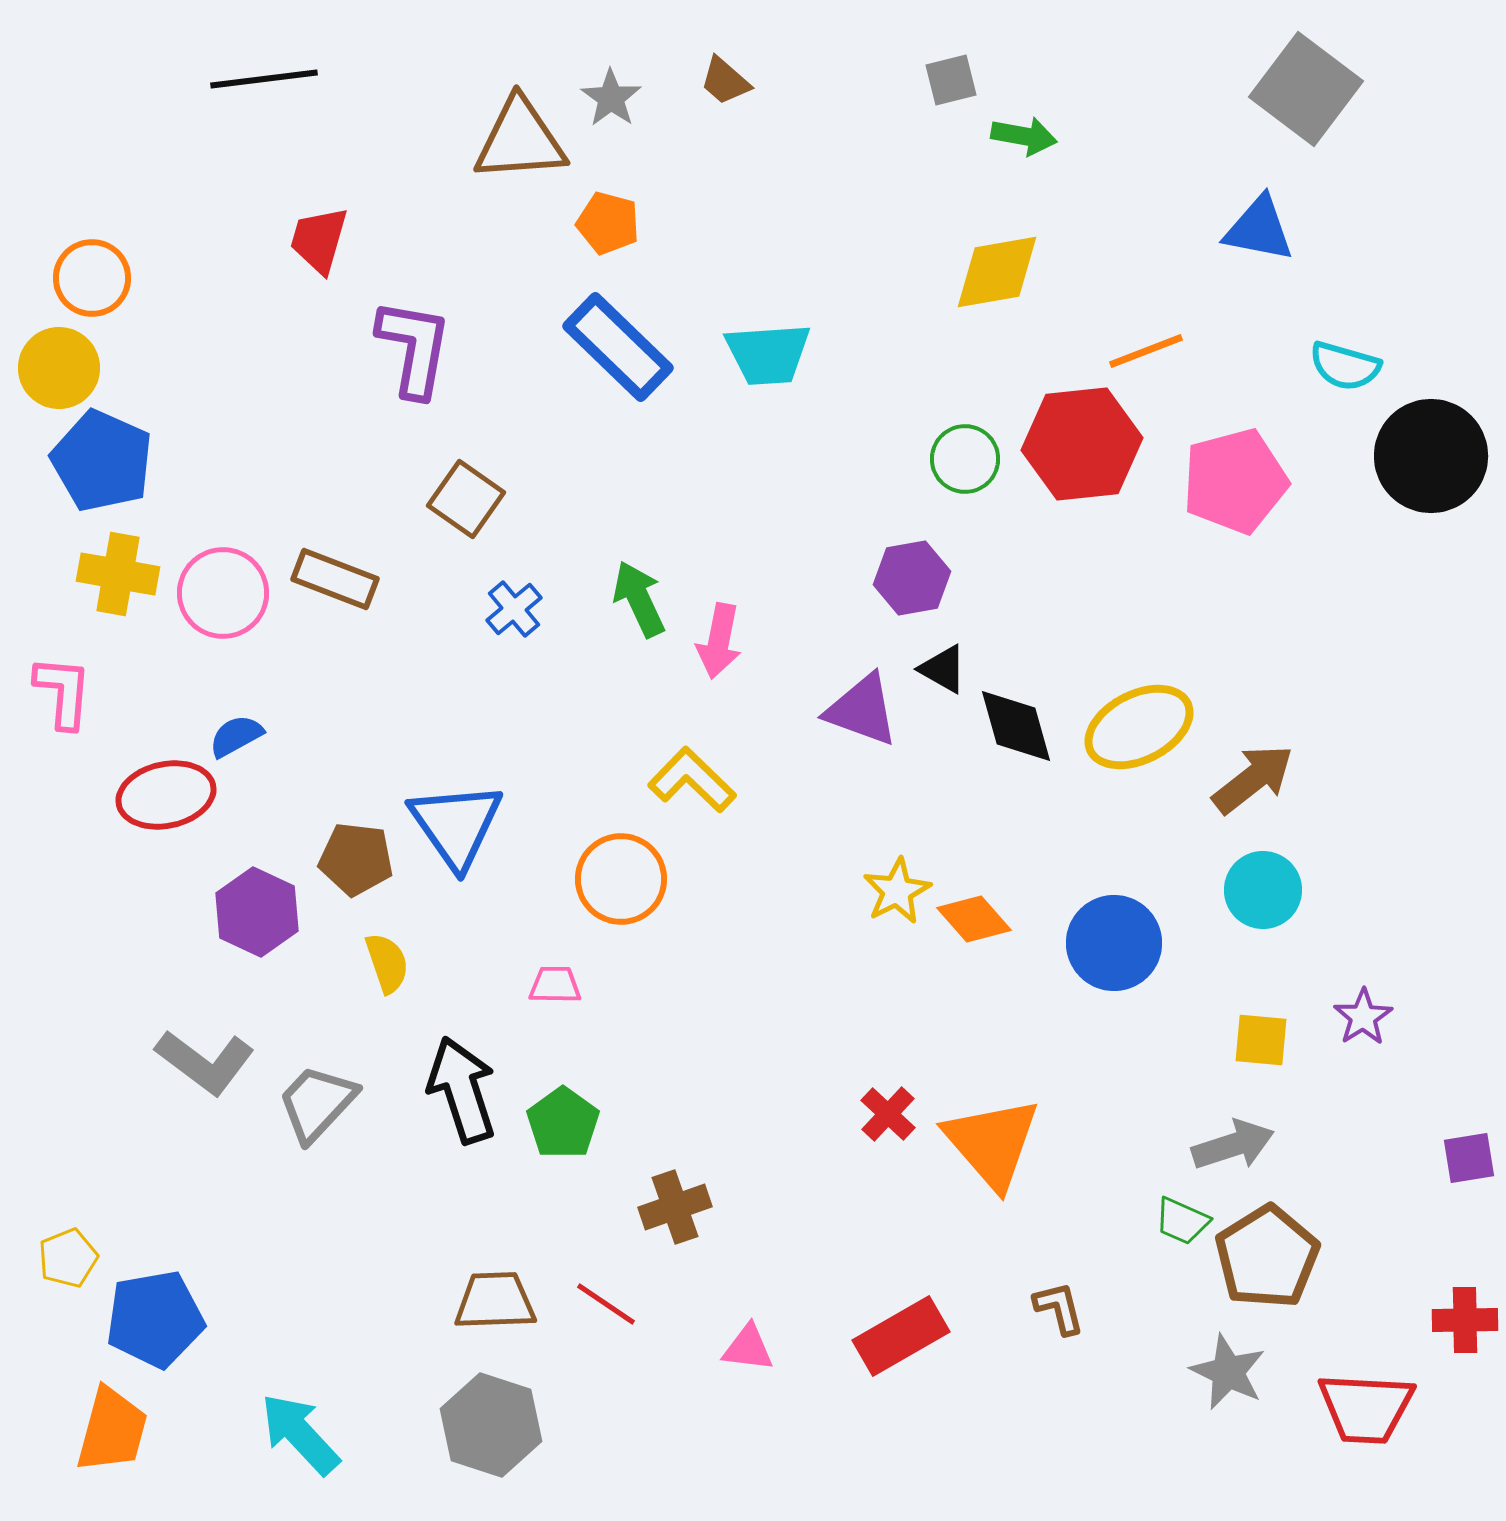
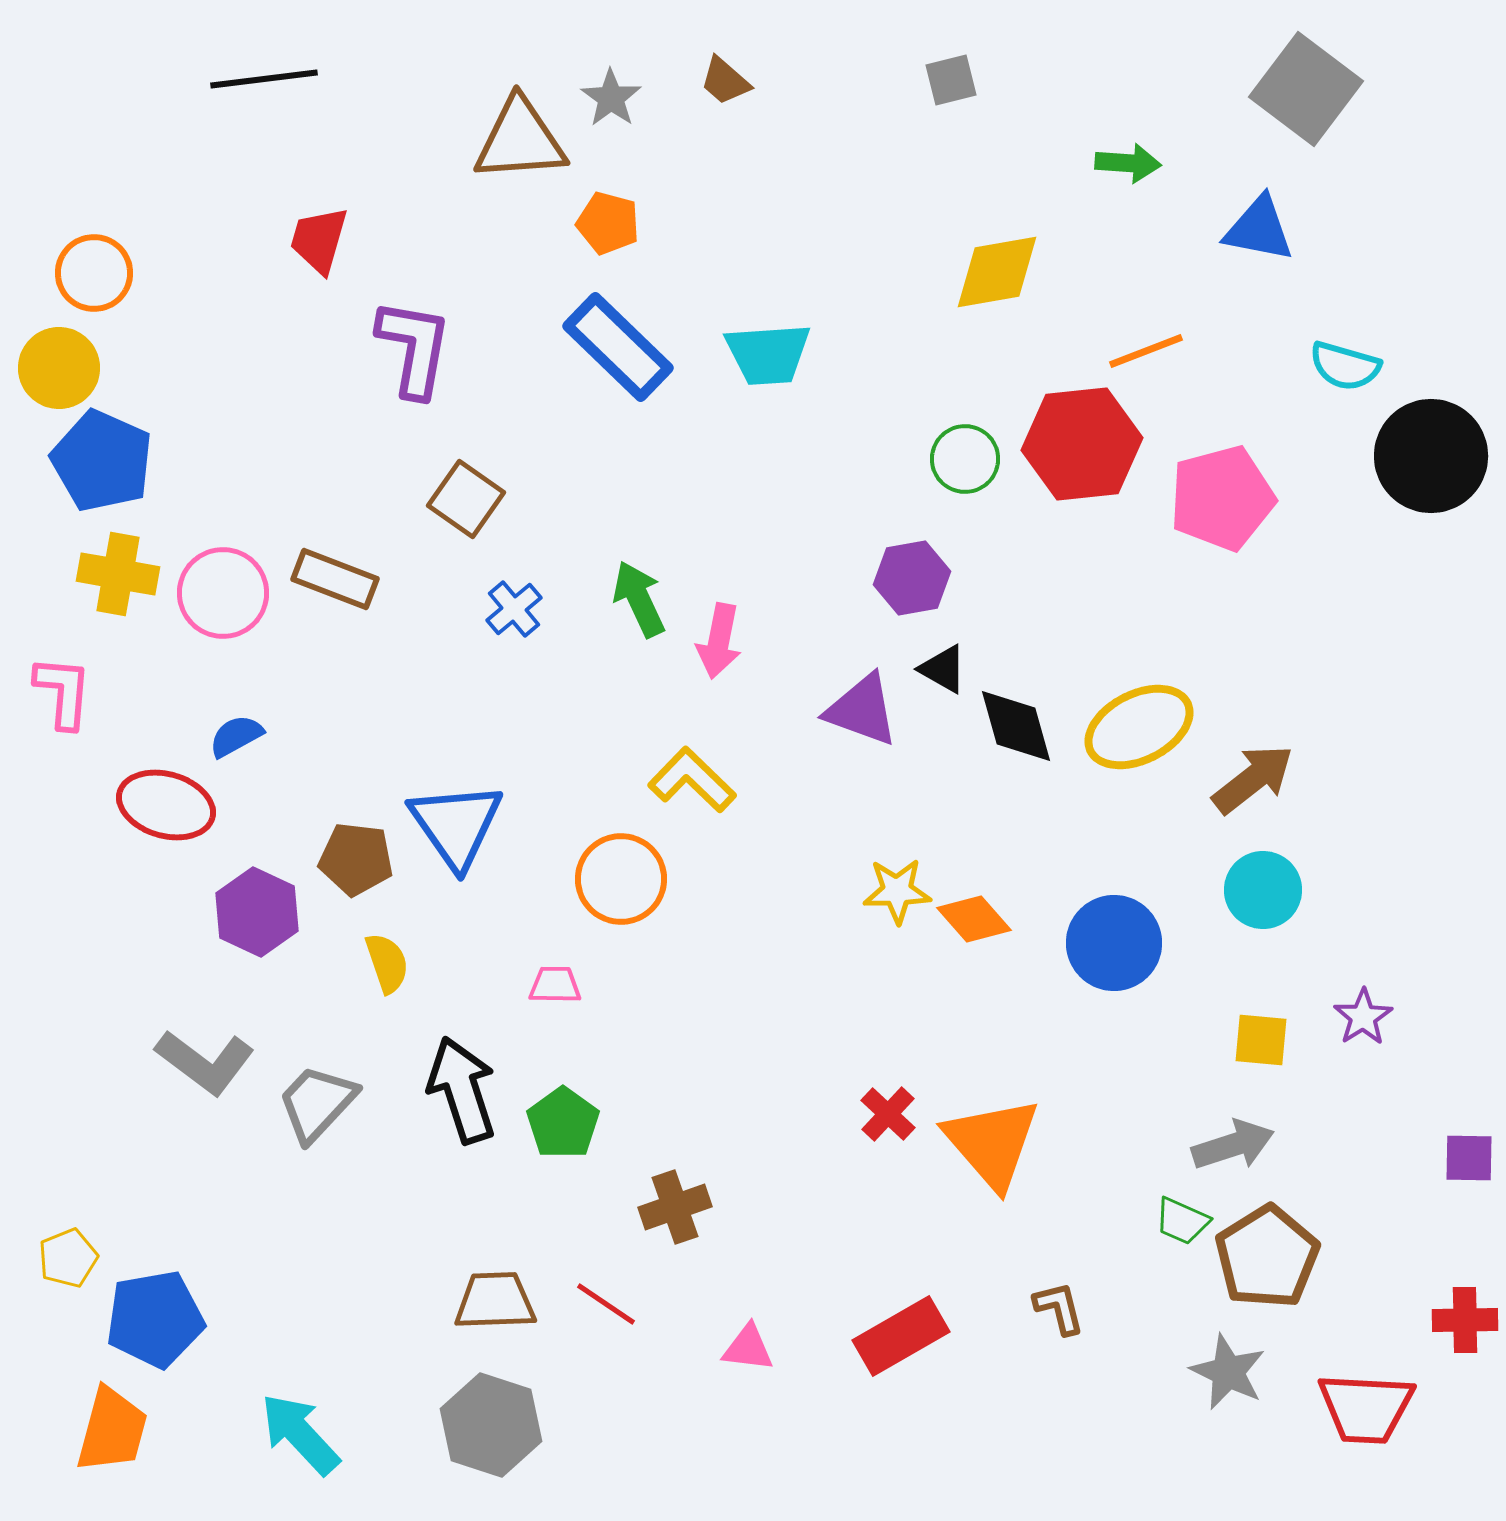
green arrow at (1024, 136): moved 104 px right, 27 px down; rotated 6 degrees counterclockwise
orange circle at (92, 278): moved 2 px right, 5 px up
pink pentagon at (1235, 481): moved 13 px left, 17 px down
red ellipse at (166, 795): moved 10 px down; rotated 28 degrees clockwise
yellow star at (897, 891): rotated 26 degrees clockwise
purple square at (1469, 1158): rotated 10 degrees clockwise
